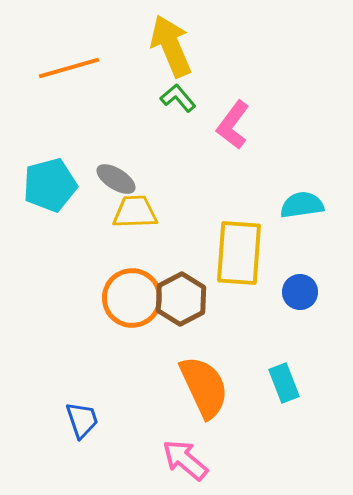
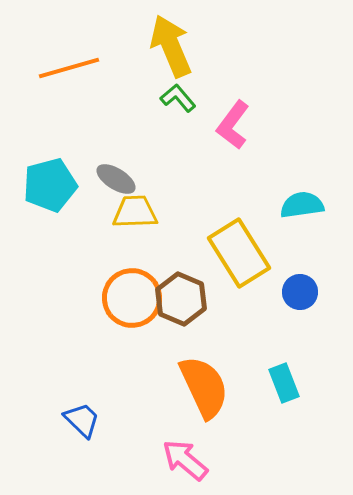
yellow rectangle: rotated 36 degrees counterclockwise
brown hexagon: rotated 9 degrees counterclockwise
blue trapezoid: rotated 27 degrees counterclockwise
